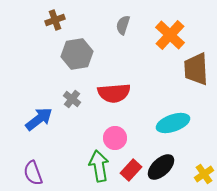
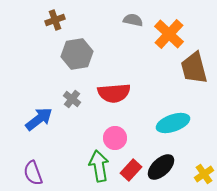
gray semicircle: moved 10 px right, 5 px up; rotated 84 degrees clockwise
orange cross: moved 1 px left, 1 px up
brown trapezoid: moved 2 px left, 1 px up; rotated 12 degrees counterclockwise
